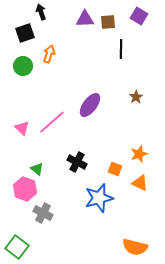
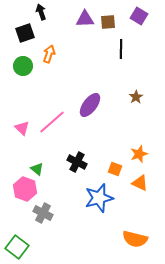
orange semicircle: moved 8 px up
